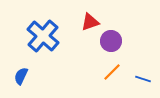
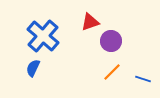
blue semicircle: moved 12 px right, 8 px up
